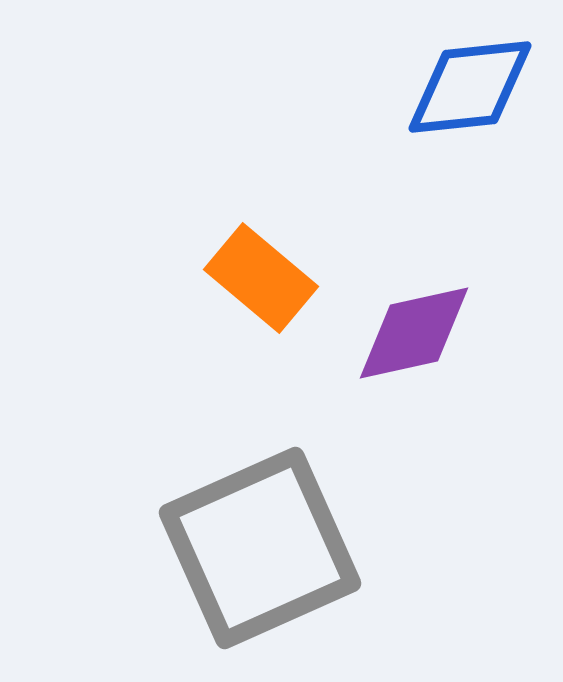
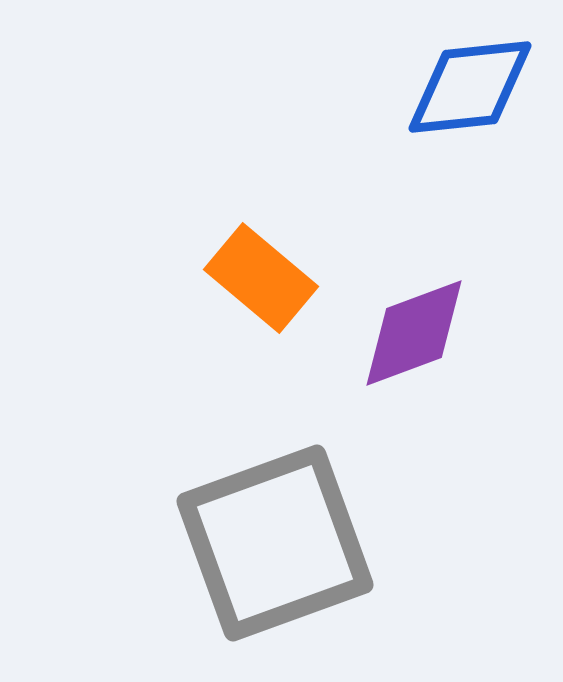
purple diamond: rotated 8 degrees counterclockwise
gray square: moved 15 px right, 5 px up; rotated 4 degrees clockwise
